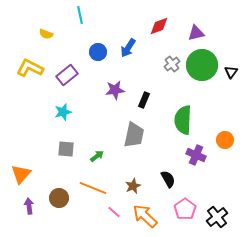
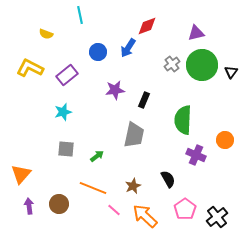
red diamond: moved 12 px left
brown circle: moved 6 px down
pink line: moved 2 px up
